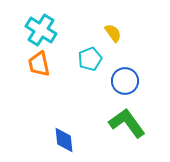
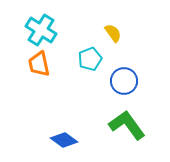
blue circle: moved 1 px left
green L-shape: moved 2 px down
blue diamond: rotated 48 degrees counterclockwise
